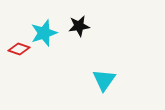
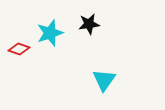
black star: moved 10 px right, 2 px up
cyan star: moved 6 px right
